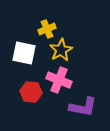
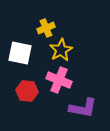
yellow cross: moved 1 px left, 1 px up
white square: moved 4 px left
red hexagon: moved 4 px left, 1 px up
purple L-shape: moved 1 px down
